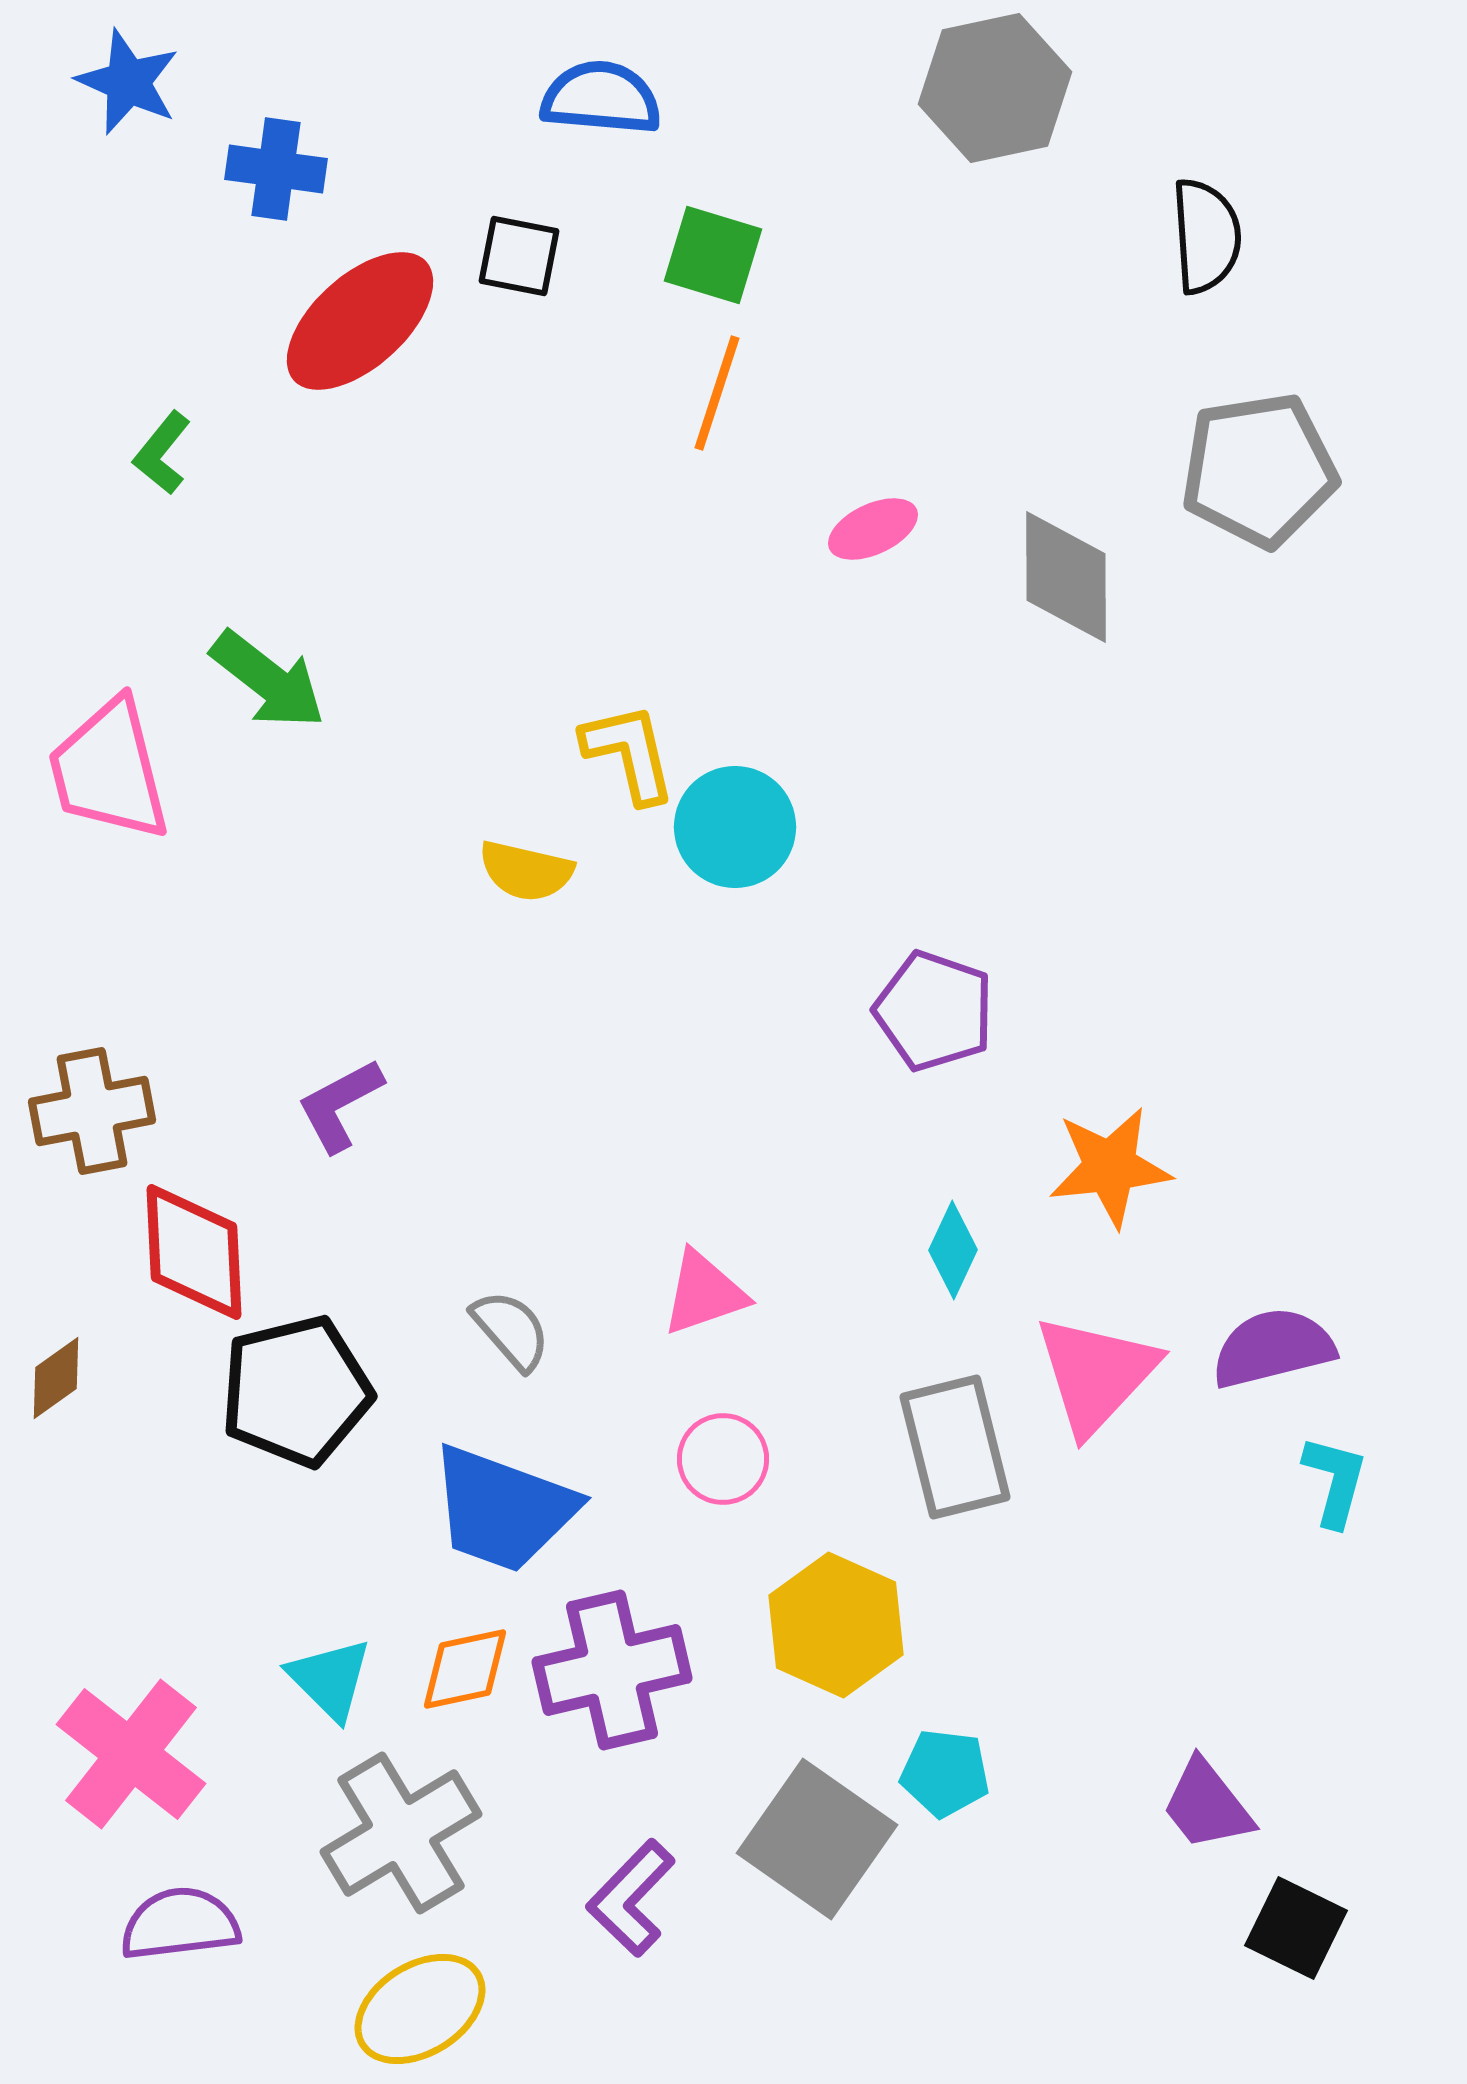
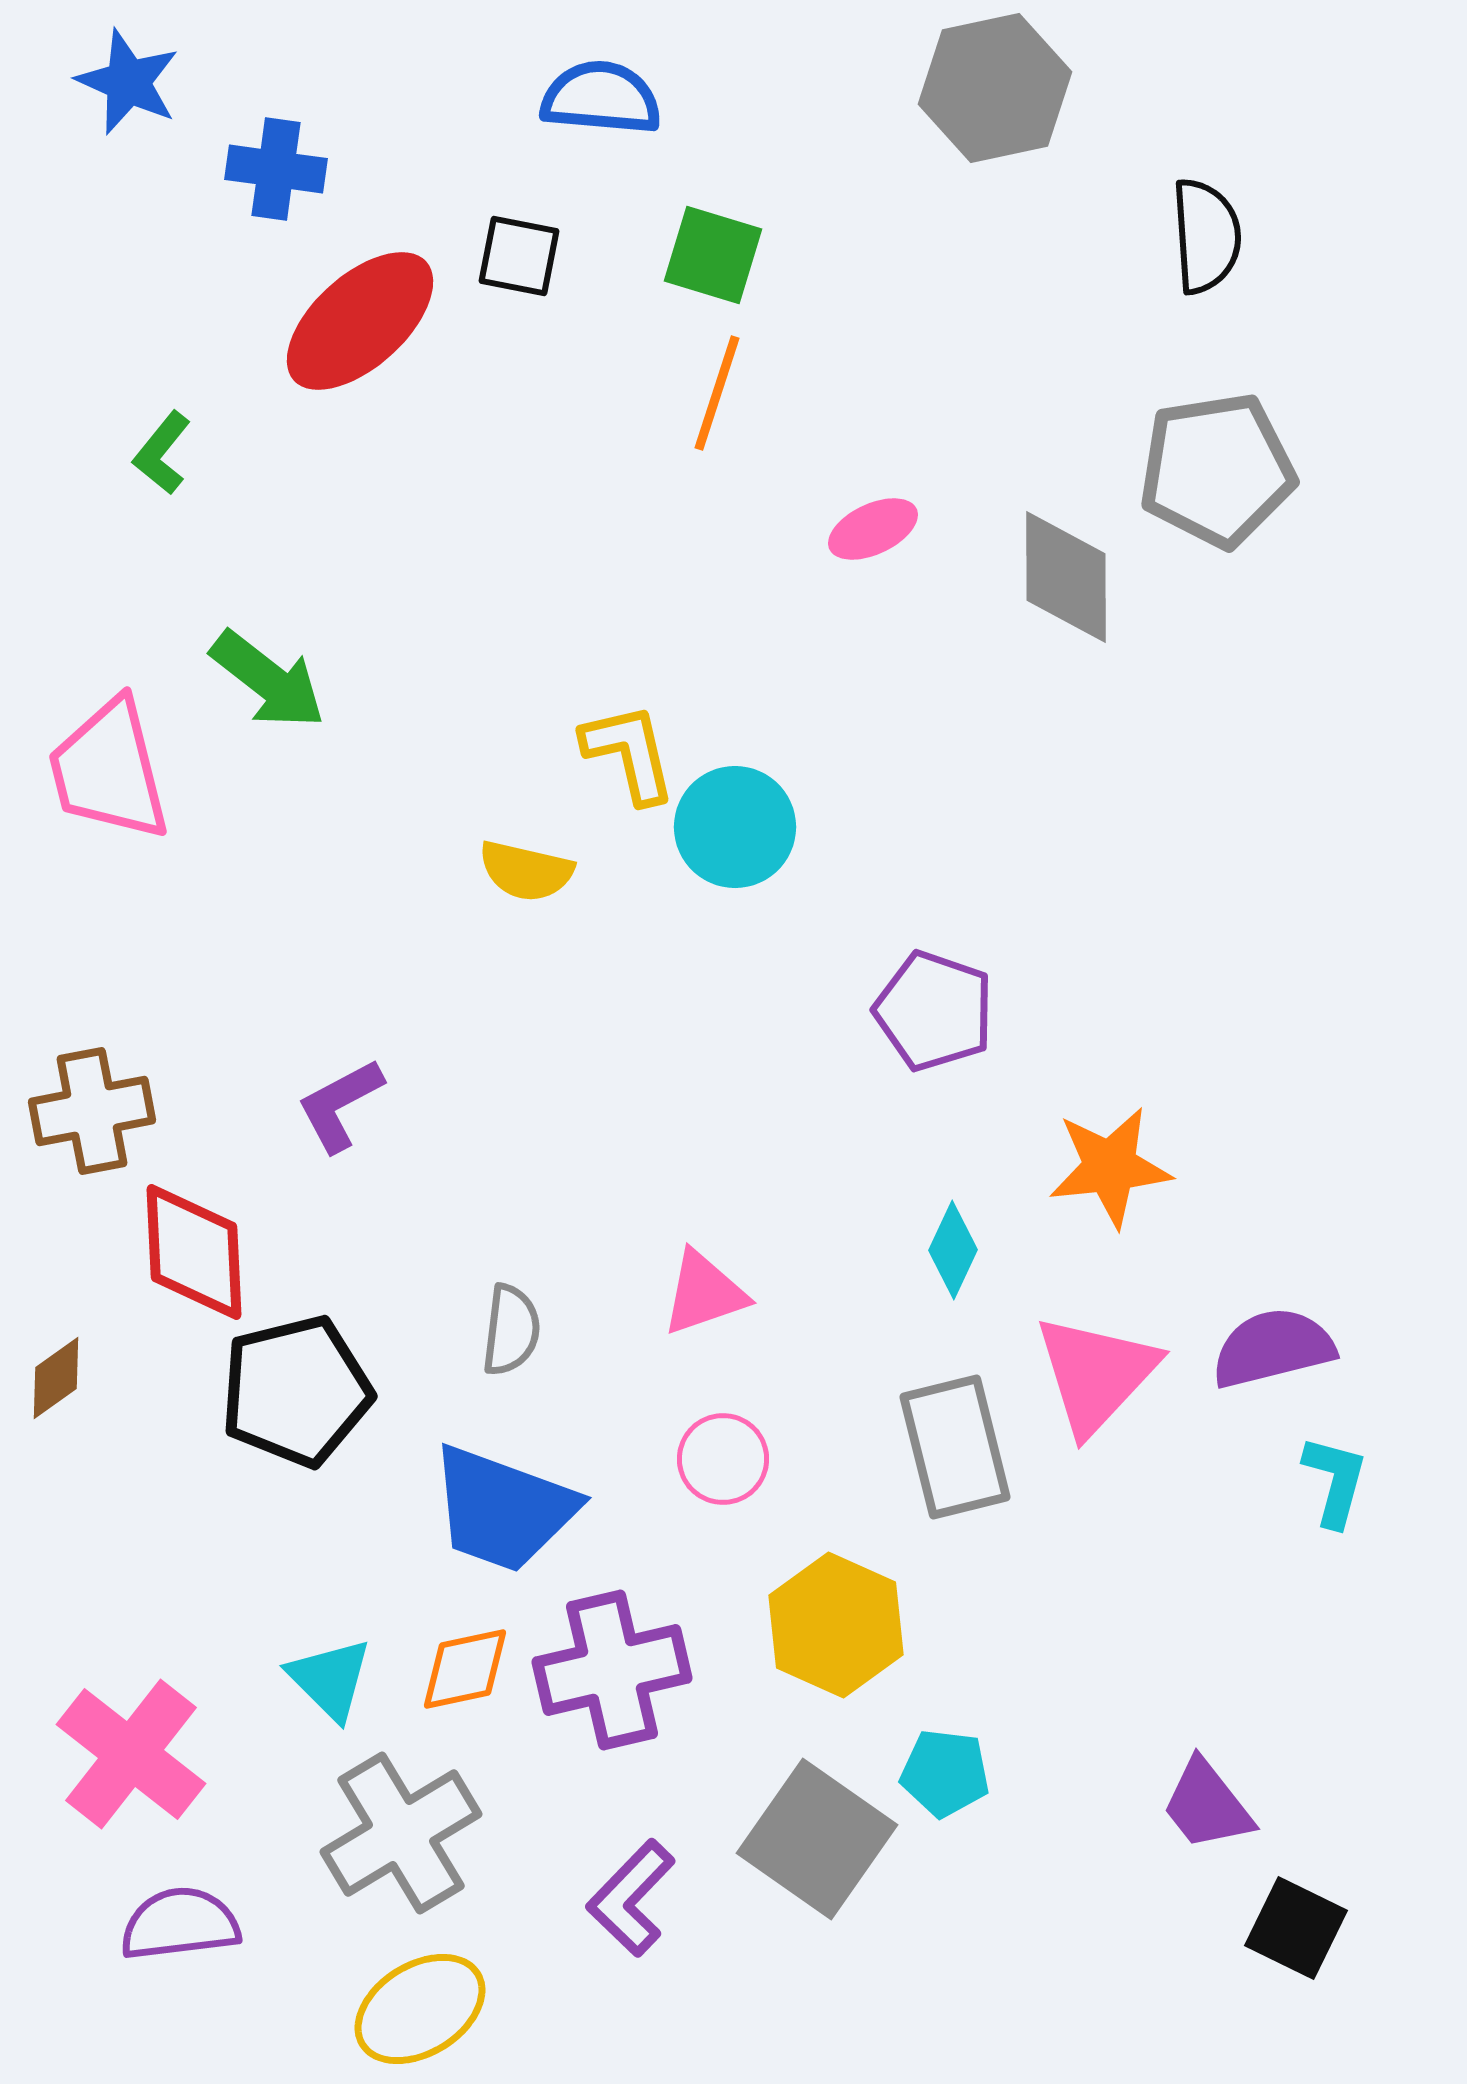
gray pentagon at (1259, 470): moved 42 px left
gray semicircle at (511, 1330): rotated 48 degrees clockwise
